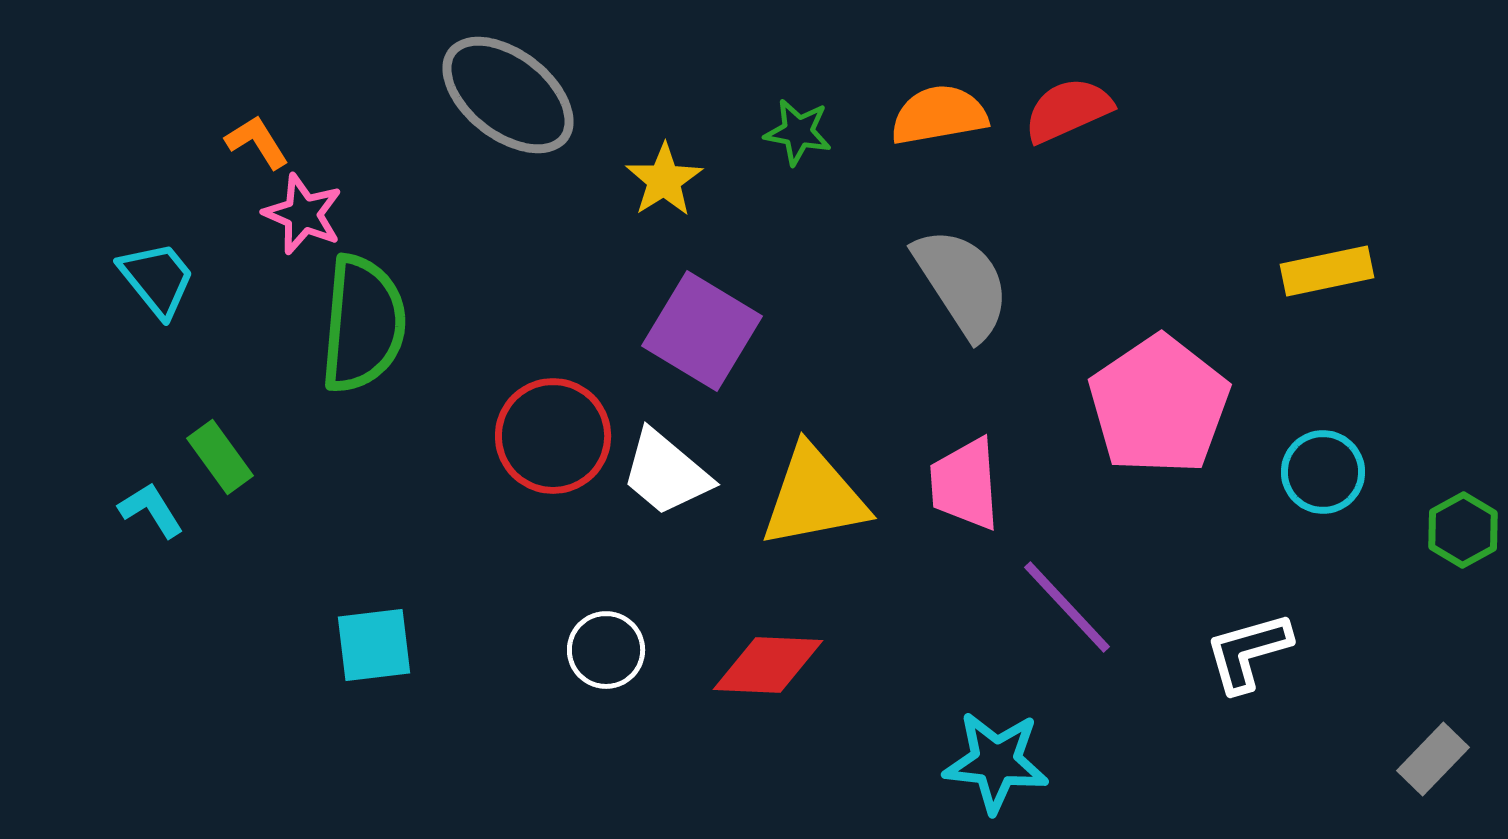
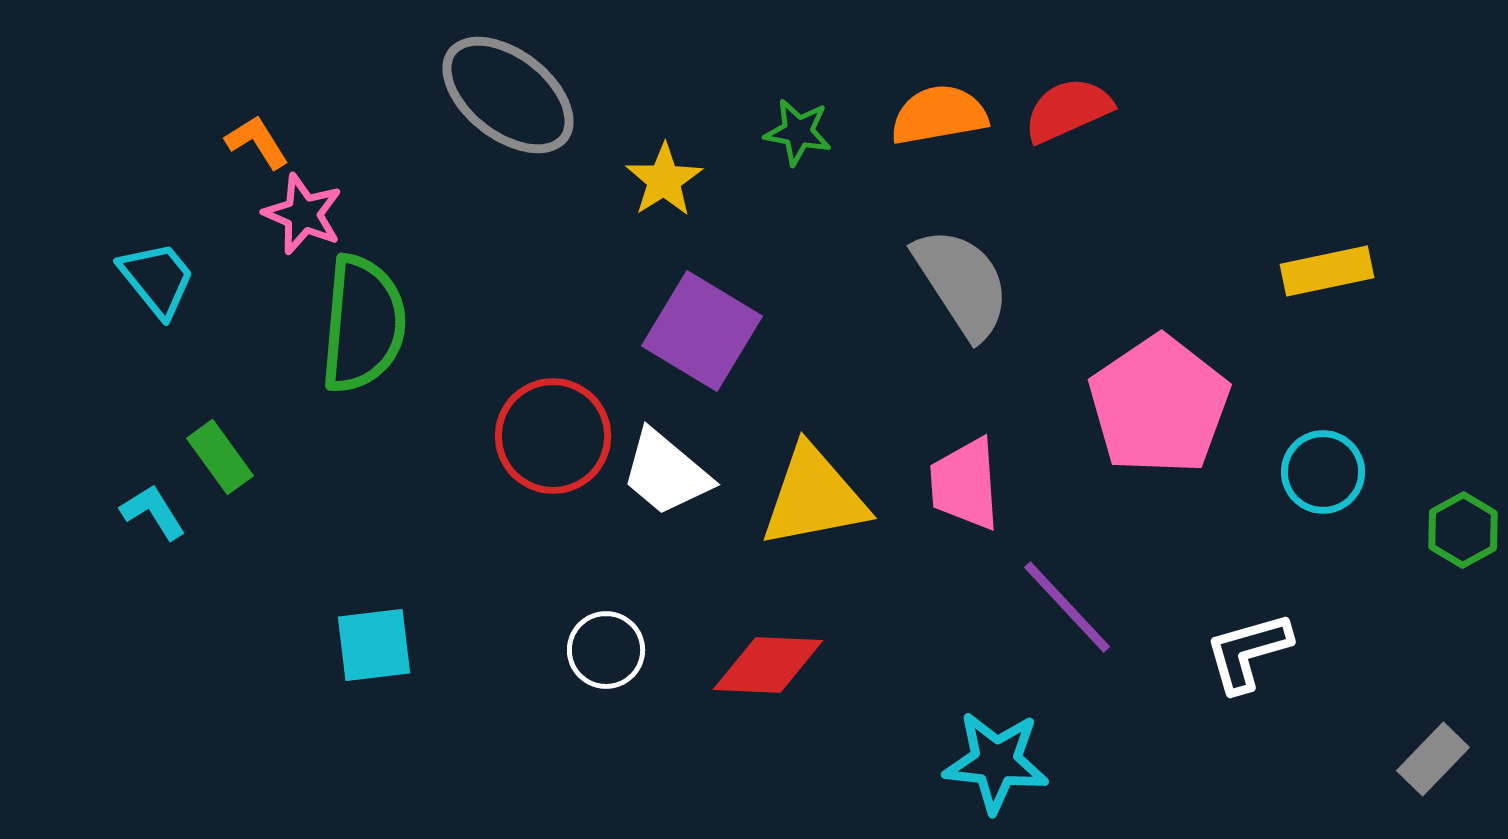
cyan L-shape: moved 2 px right, 2 px down
